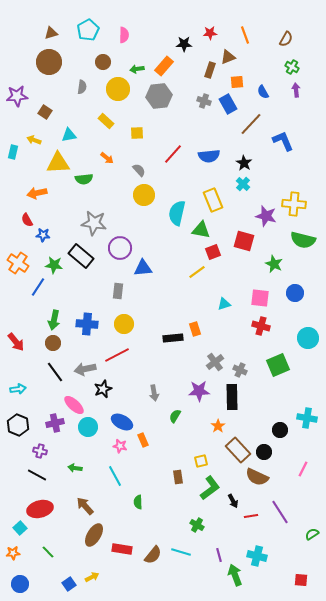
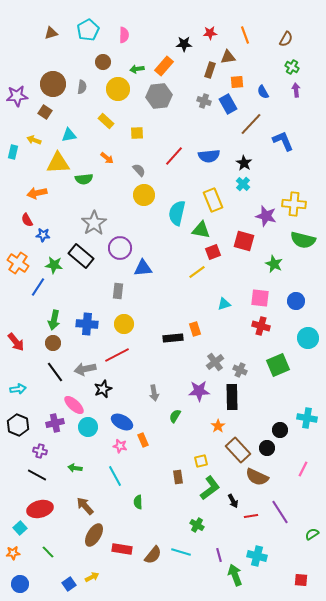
brown triangle at (228, 57): rotated 14 degrees clockwise
brown circle at (49, 62): moved 4 px right, 22 px down
red line at (173, 154): moved 1 px right, 2 px down
gray star at (94, 223): rotated 30 degrees clockwise
blue circle at (295, 293): moved 1 px right, 8 px down
black circle at (264, 452): moved 3 px right, 4 px up
